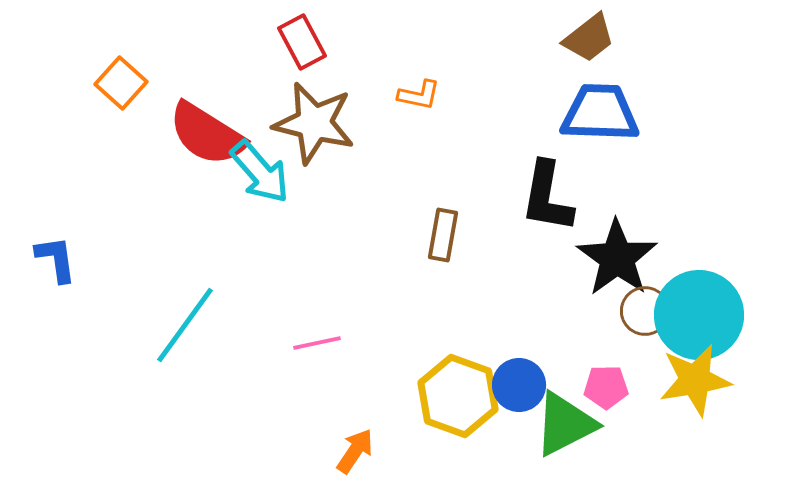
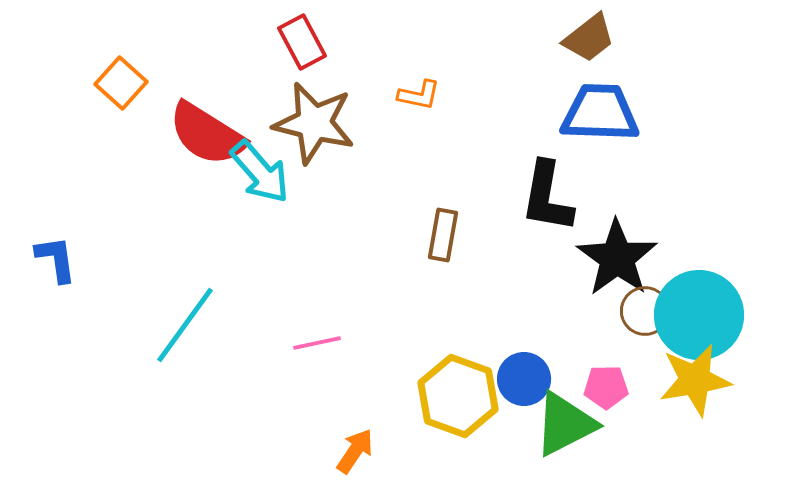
blue circle: moved 5 px right, 6 px up
